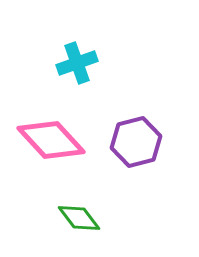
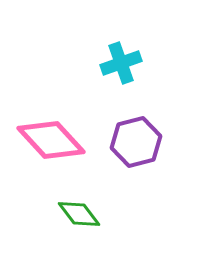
cyan cross: moved 44 px right
green diamond: moved 4 px up
